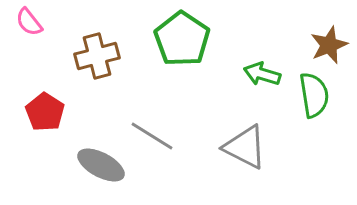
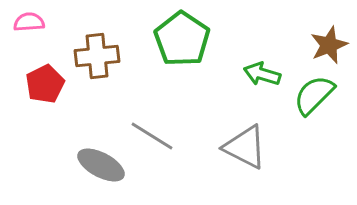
pink semicircle: rotated 124 degrees clockwise
brown cross: rotated 9 degrees clockwise
green semicircle: rotated 126 degrees counterclockwise
red pentagon: moved 28 px up; rotated 12 degrees clockwise
